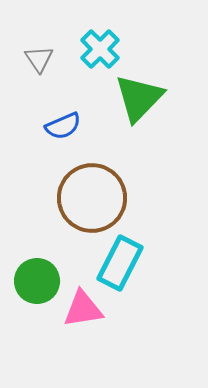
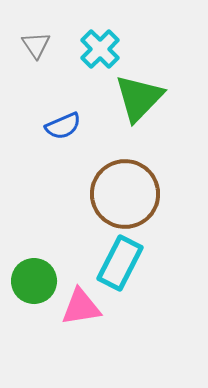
gray triangle: moved 3 px left, 14 px up
brown circle: moved 33 px right, 4 px up
green circle: moved 3 px left
pink triangle: moved 2 px left, 2 px up
